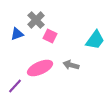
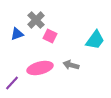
pink ellipse: rotated 10 degrees clockwise
purple line: moved 3 px left, 3 px up
